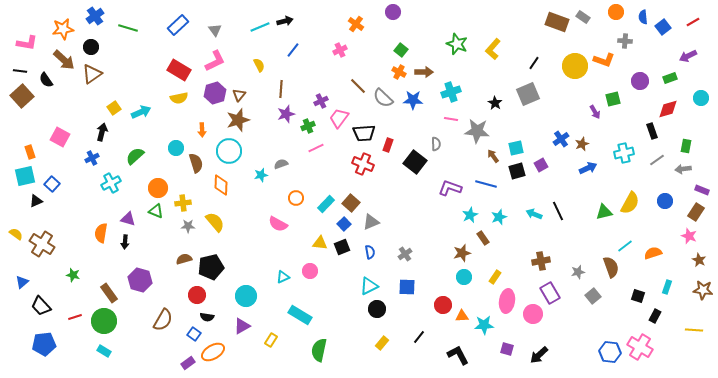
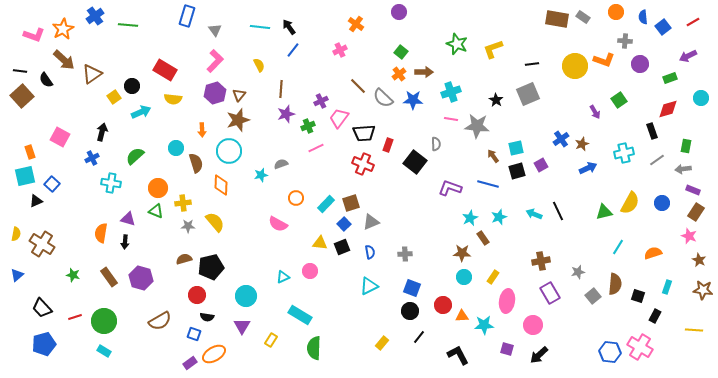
purple circle at (393, 12): moved 6 px right
black arrow at (285, 21): moved 4 px right, 6 px down; rotated 112 degrees counterclockwise
brown rectangle at (557, 22): moved 3 px up; rotated 10 degrees counterclockwise
blue rectangle at (178, 25): moved 9 px right, 9 px up; rotated 30 degrees counterclockwise
cyan line at (260, 27): rotated 30 degrees clockwise
green line at (128, 28): moved 3 px up; rotated 12 degrees counterclockwise
orange star at (63, 29): rotated 20 degrees counterclockwise
pink L-shape at (27, 43): moved 7 px right, 8 px up; rotated 10 degrees clockwise
black circle at (91, 47): moved 41 px right, 39 px down
yellow L-shape at (493, 49): rotated 30 degrees clockwise
green square at (401, 50): moved 2 px down
pink L-shape at (215, 61): rotated 20 degrees counterclockwise
black line at (534, 63): moved 2 px left, 1 px down; rotated 48 degrees clockwise
red rectangle at (179, 70): moved 14 px left
orange cross at (399, 72): moved 2 px down; rotated 24 degrees clockwise
purple circle at (640, 81): moved 17 px up
yellow semicircle at (179, 98): moved 6 px left, 1 px down; rotated 18 degrees clockwise
green square at (613, 99): moved 6 px right, 1 px down; rotated 21 degrees counterclockwise
black star at (495, 103): moved 1 px right, 3 px up
yellow square at (114, 108): moved 11 px up
gray star at (477, 131): moved 5 px up
cyan cross at (111, 183): rotated 36 degrees clockwise
blue line at (486, 184): moved 2 px right
purple rectangle at (702, 190): moved 9 px left
blue circle at (665, 201): moved 3 px left, 2 px down
brown square at (351, 203): rotated 30 degrees clockwise
cyan star at (470, 215): moved 3 px down
yellow semicircle at (16, 234): rotated 64 degrees clockwise
cyan line at (625, 246): moved 7 px left, 1 px down; rotated 21 degrees counterclockwise
brown star at (462, 253): rotated 18 degrees clockwise
gray cross at (405, 254): rotated 32 degrees clockwise
brown semicircle at (611, 267): moved 4 px right, 17 px down; rotated 25 degrees clockwise
yellow rectangle at (495, 277): moved 2 px left
purple hexagon at (140, 280): moved 1 px right, 2 px up
blue triangle at (22, 282): moved 5 px left, 7 px up
blue square at (407, 287): moved 5 px right, 1 px down; rotated 18 degrees clockwise
brown rectangle at (109, 293): moved 16 px up
black trapezoid at (41, 306): moved 1 px right, 2 px down
black circle at (377, 309): moved 33 px right, 2 px down
pink circle at (533, 314): moved 11 px down
brown semicircle at (163, 320): moved 3 px left, 1 px down; rotated 30 degrees clockwise
purple triangle at (242, 326): rotated 30 degrees counterclockwise
blue square at (194, 334): rotated 16 degrees counterclockwise
blue pentagon at (44, 344): rotated 10 degrees counterclockwise
green semicircle at (319, 350): moved 5 px left, 2 px up; rotated 10 degrees counterclockwise
orange ellipse at (213, 352): moved 1 px right, 2 px down
purple rectangle at (188, 363): moved 2 px right
